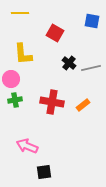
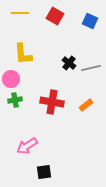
blue square: moved 2 px left; rotated 14 degrees clockwise
red square: moved 17 px up
orange rectangle: moved 3 px right
pink arrow: rotated 55 degrees counterclockwise
